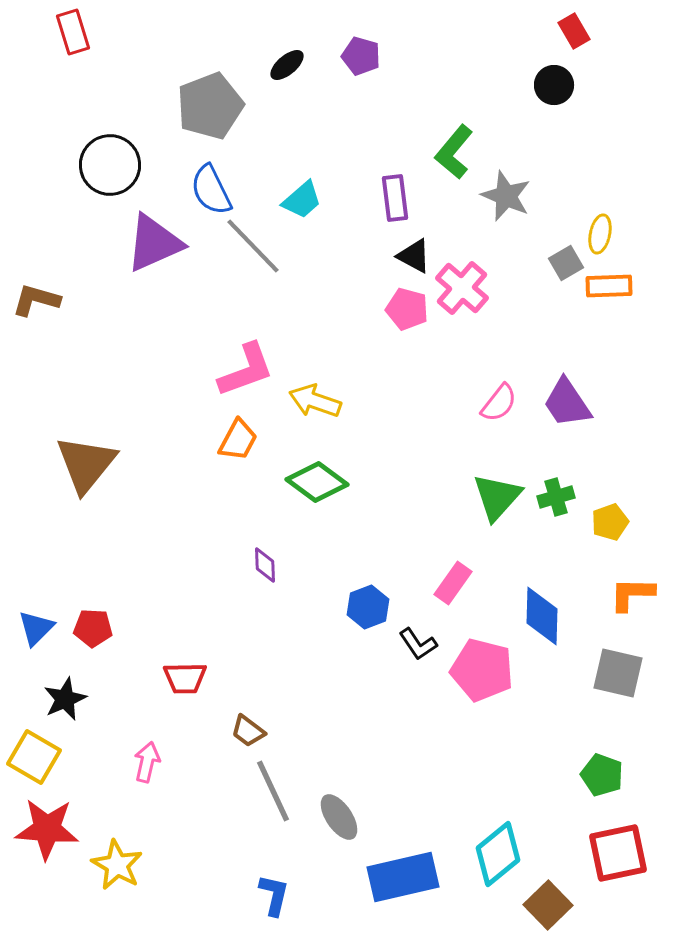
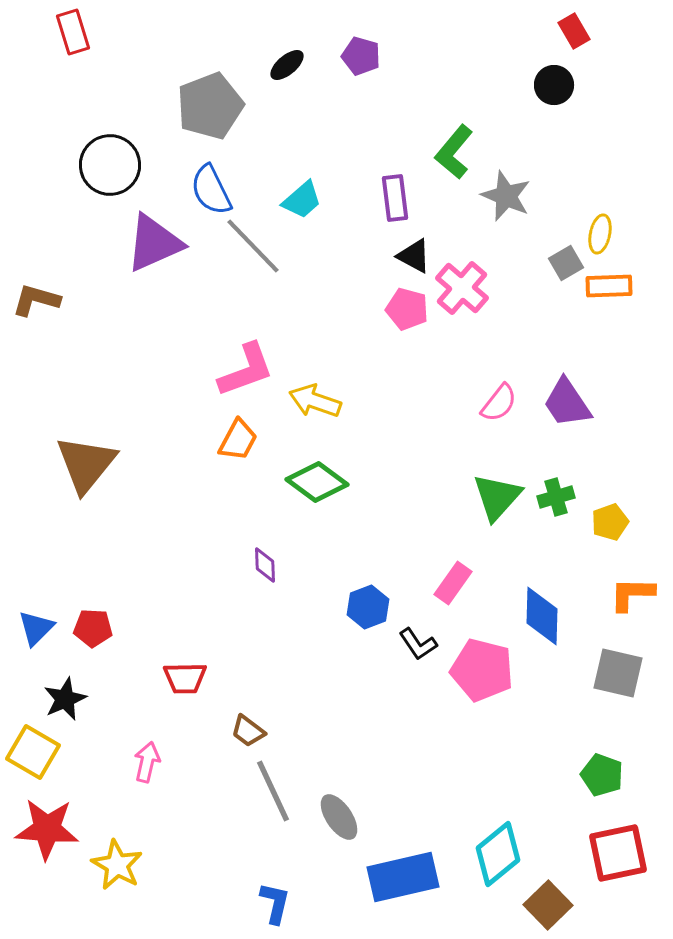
yellow square at (34, 757): moved 1 px left, 5 px up
blue L-shape at (274, 895): moved 1 px right, 8 px down
